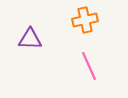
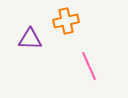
orange cross: moved 19 px left, 1 px down
